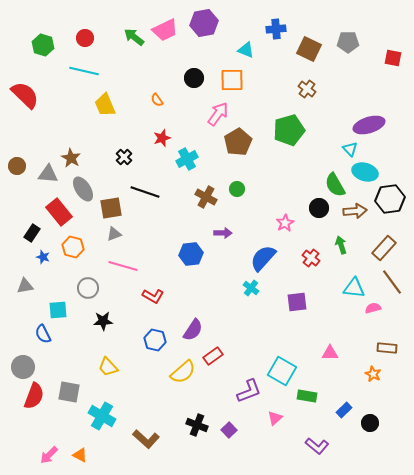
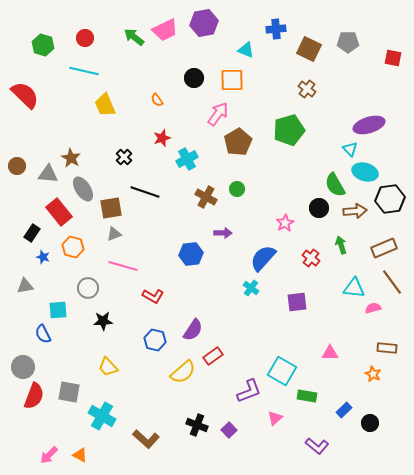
brown rectangle at (384, 248): rotated 25 degrees clockwise
